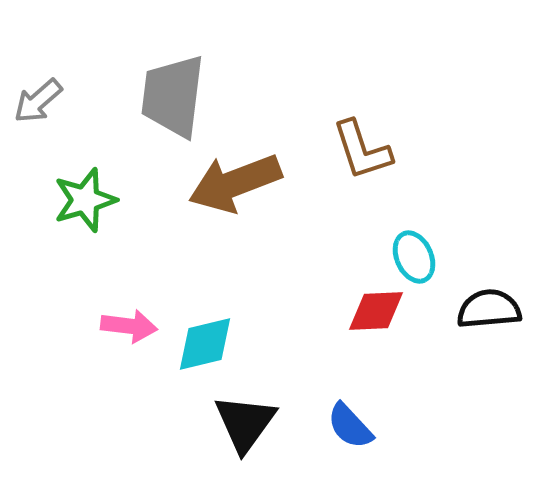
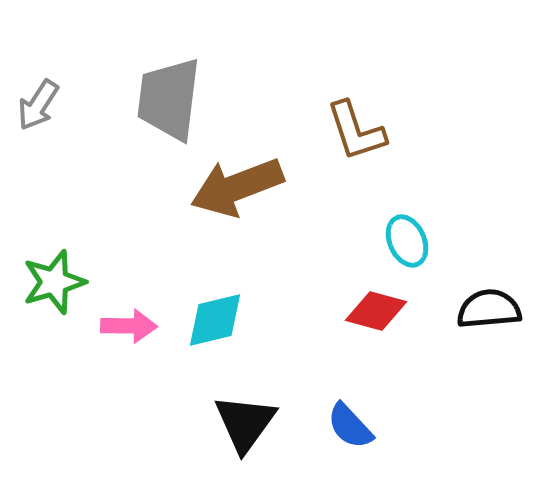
gray trapezoid: moved 4 px left, 3 px down
gray arrow: moved 4 px down; rotated 16 degrees counterclockwise
brown L-shape: moved 6 px left, 19 px up
brown arrow: moved 2 px right, 4 px down
green star: moved 31 px left, 82 px down
cyan ellipse: moved 7 px left, 16 px up
red diamond: rotated 18 degrees clockwise
pink arrow: rotated 6 degrees counterclockwise
cyan diamond: moved 10 px right, 24 px up
